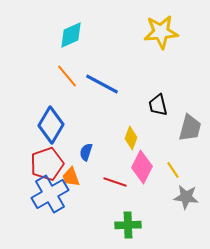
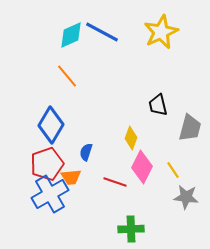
yellow star: rotated 20 degrees counterclockwise
blue line: moved 52 px up
orange trapezoid: rotated 75 degrees counterclockwise
green cross: moved 3 px right, 4 px down
